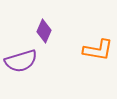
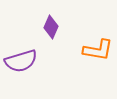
purple diamond: moved 7 px right, 4 px up
